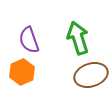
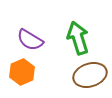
purple semicircle: moved 1 px right; rotated 40 degrees counterclockwise
brown ellipse: moved 1 px left
